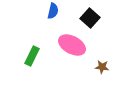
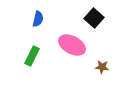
blue semicircle: moved 15 px left, 8 px down
black square: moved 4 px right
